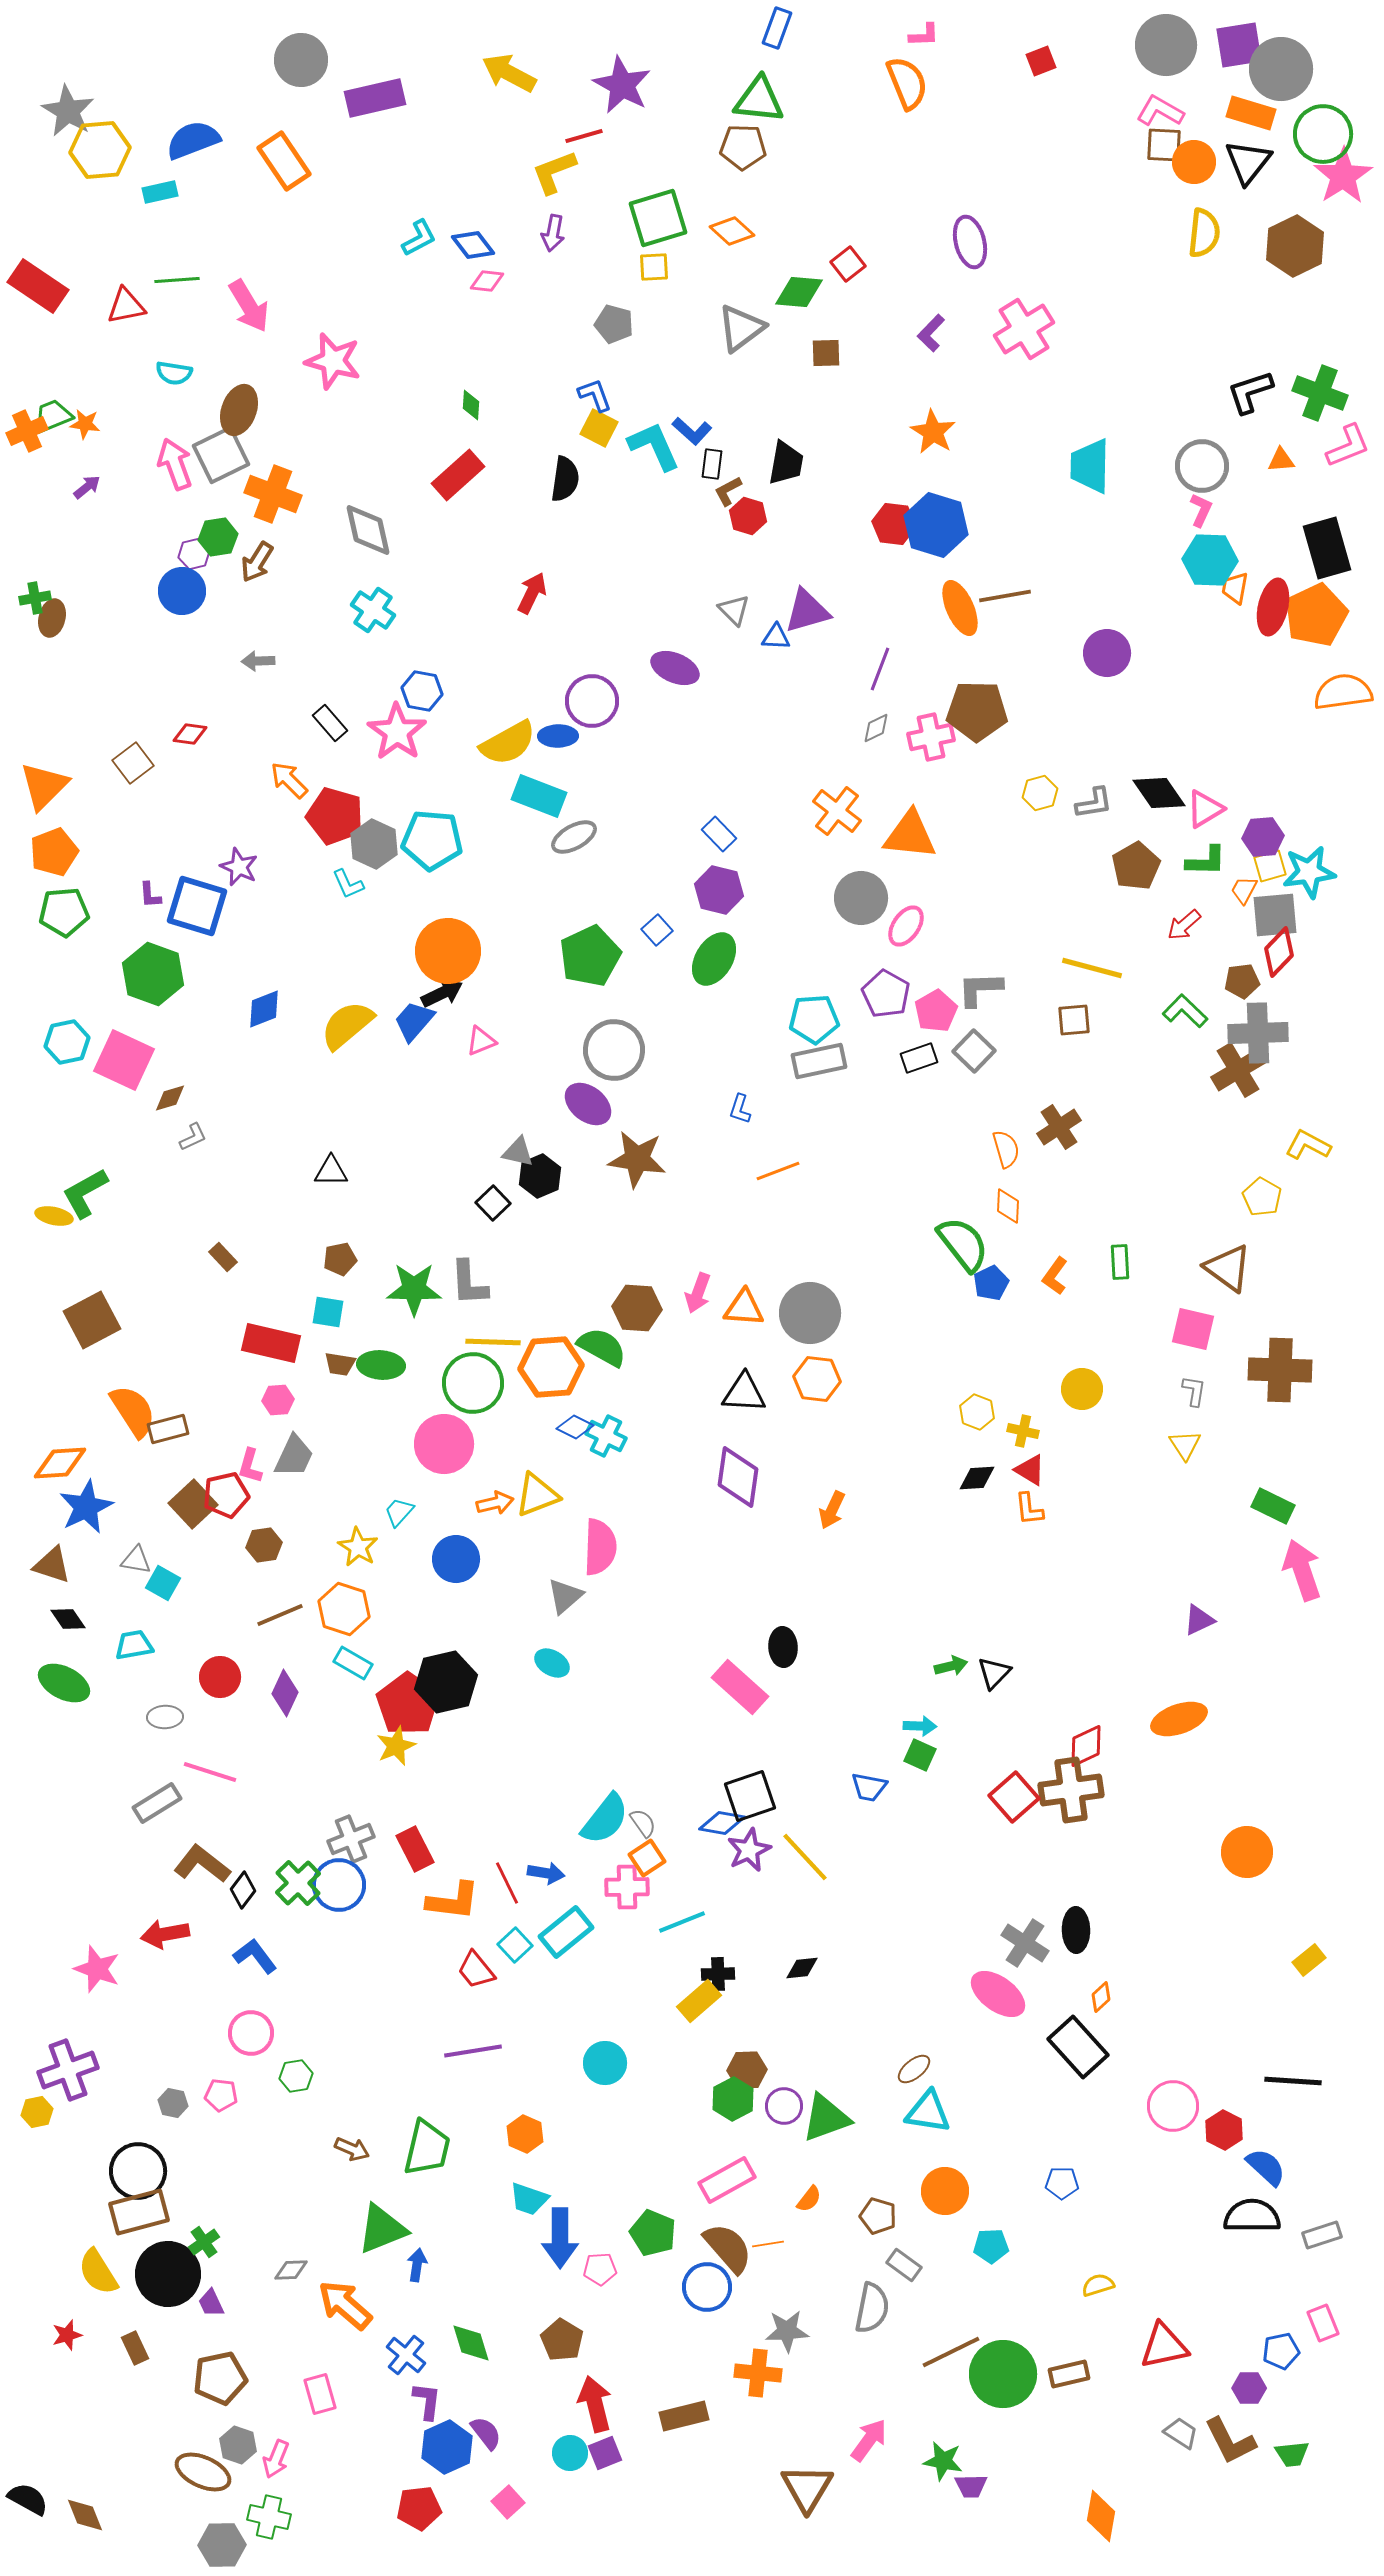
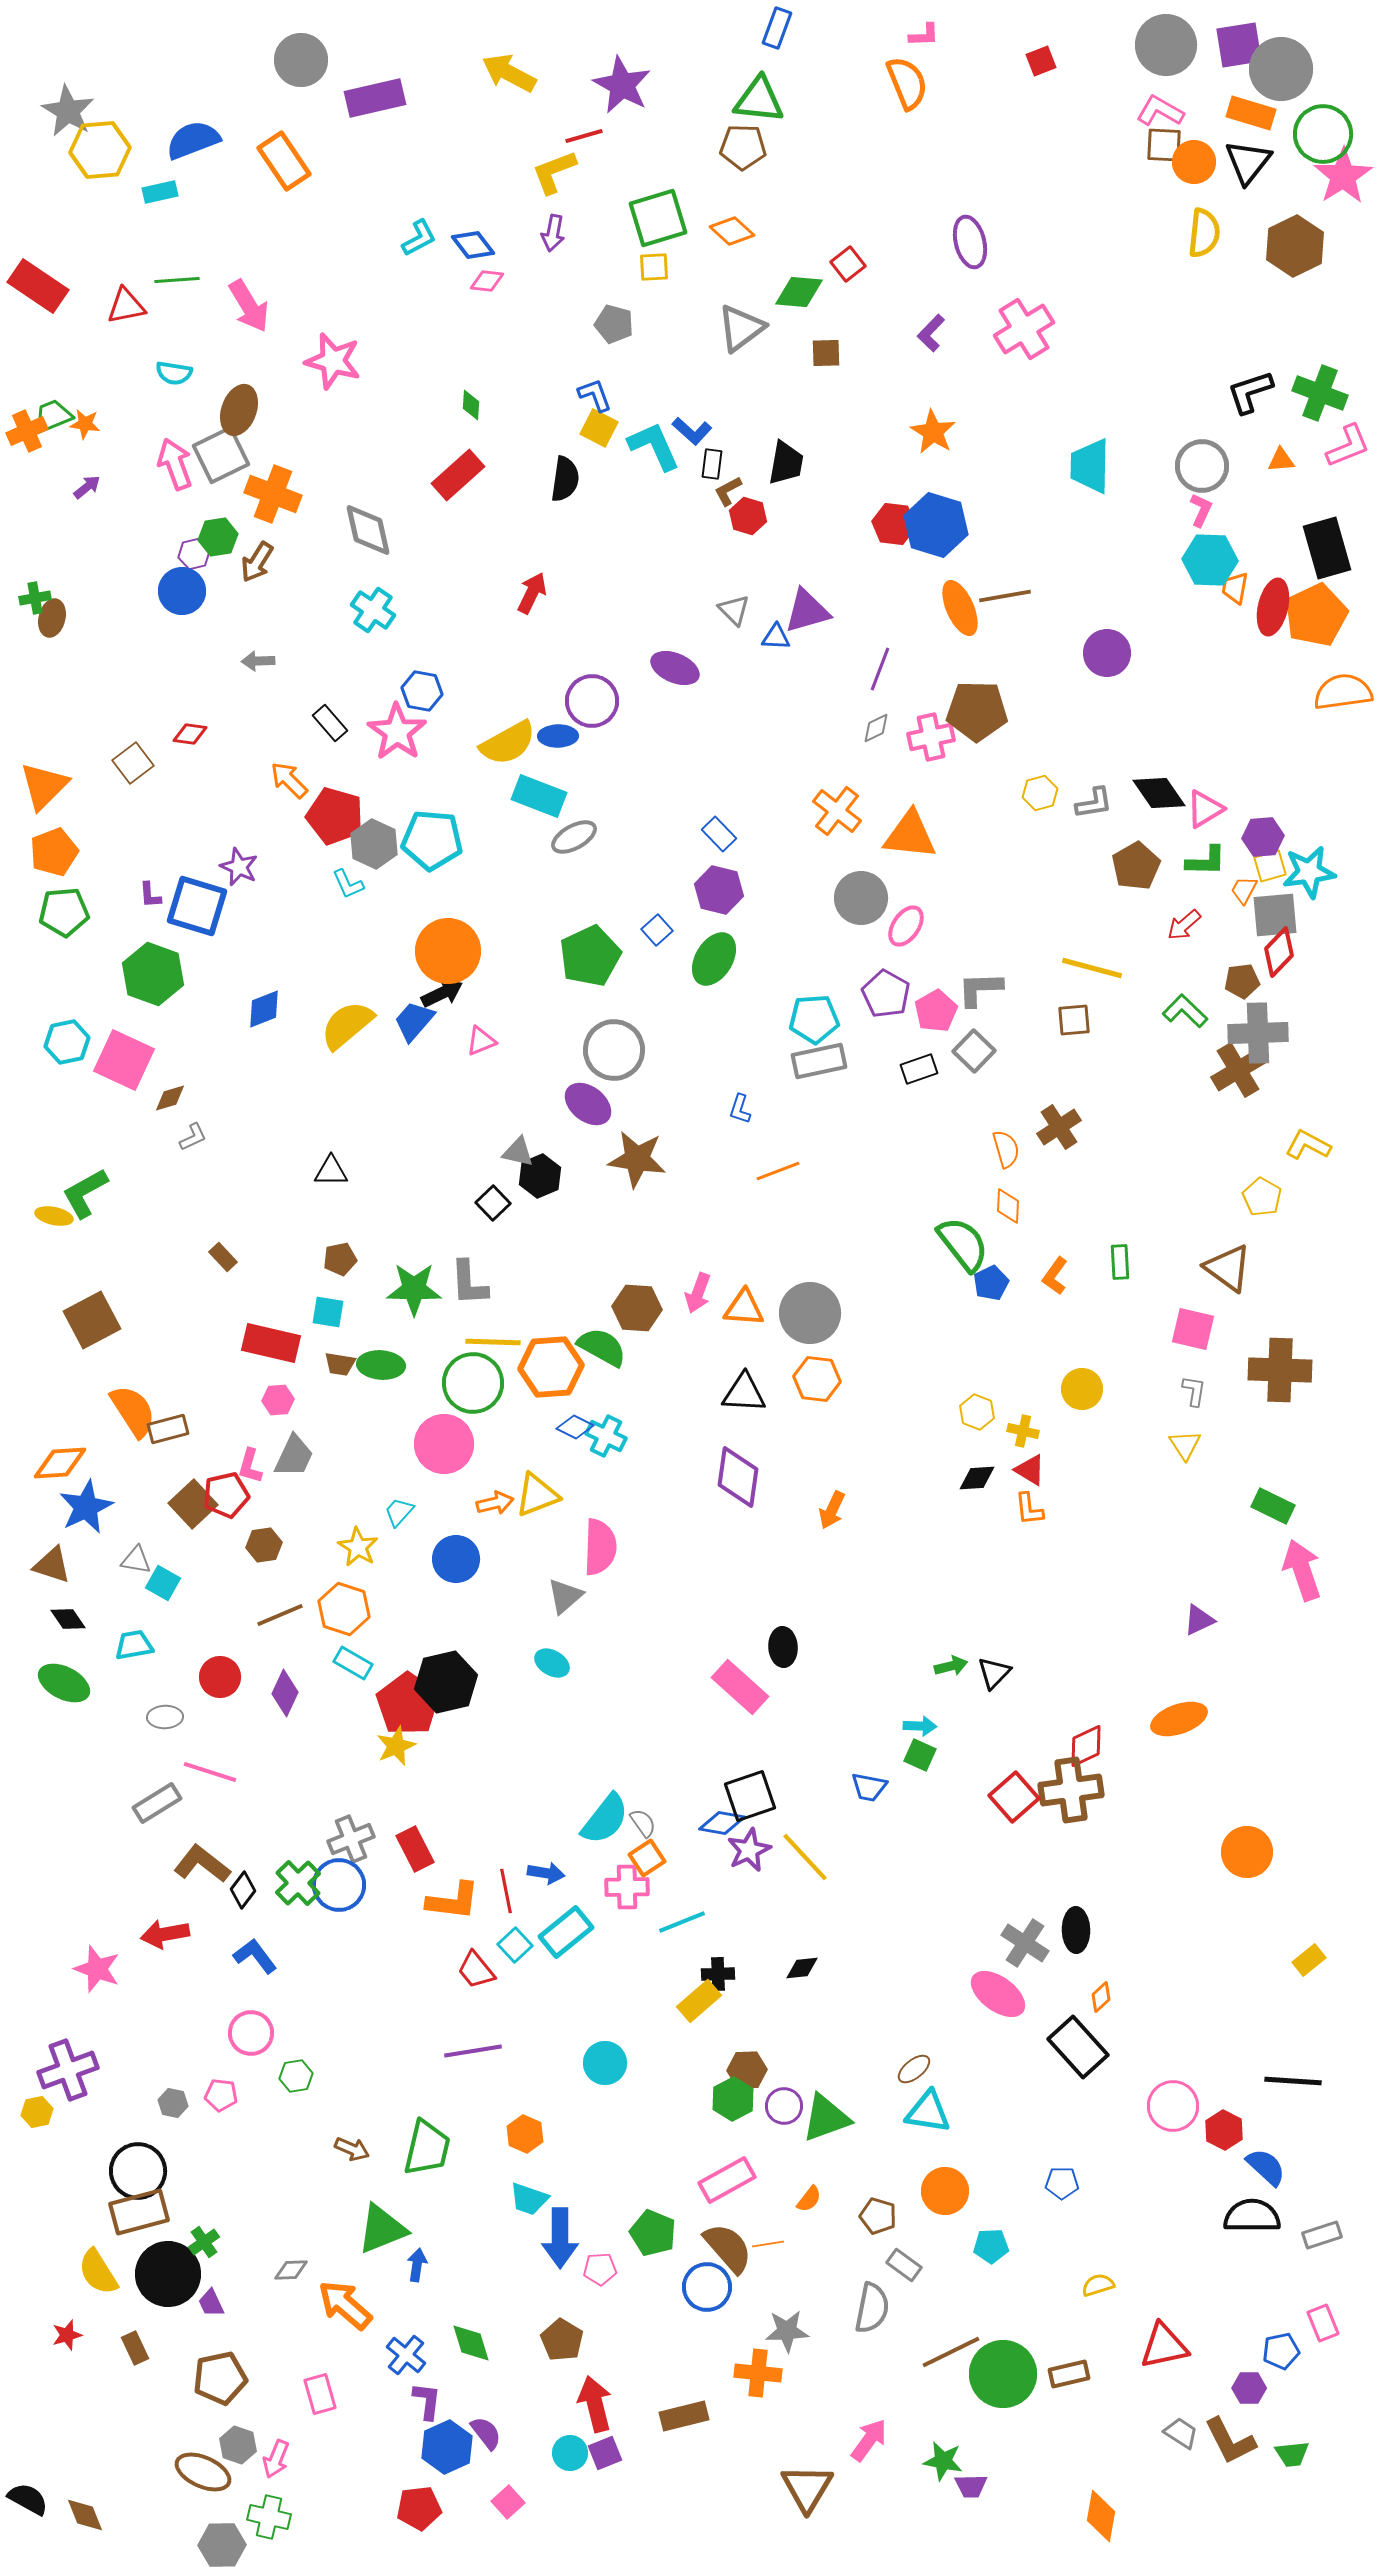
black rectangle at (919, 1058): moved 11 px down
red line at (507, 1883): moved 1 px left, 8 px down; rotated 15 degrees clockwise
